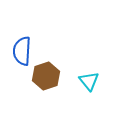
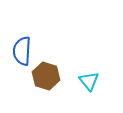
brown hexagon: rotated 24 degrees counterclockwise
